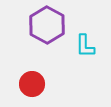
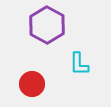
cyan L-shape: moved 6 px left, 18 px down
